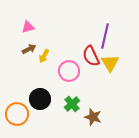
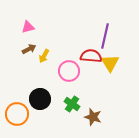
red semicircle: rotated 120 degrees clockwise
green cross: rotated 14 degrees counterclockwise
